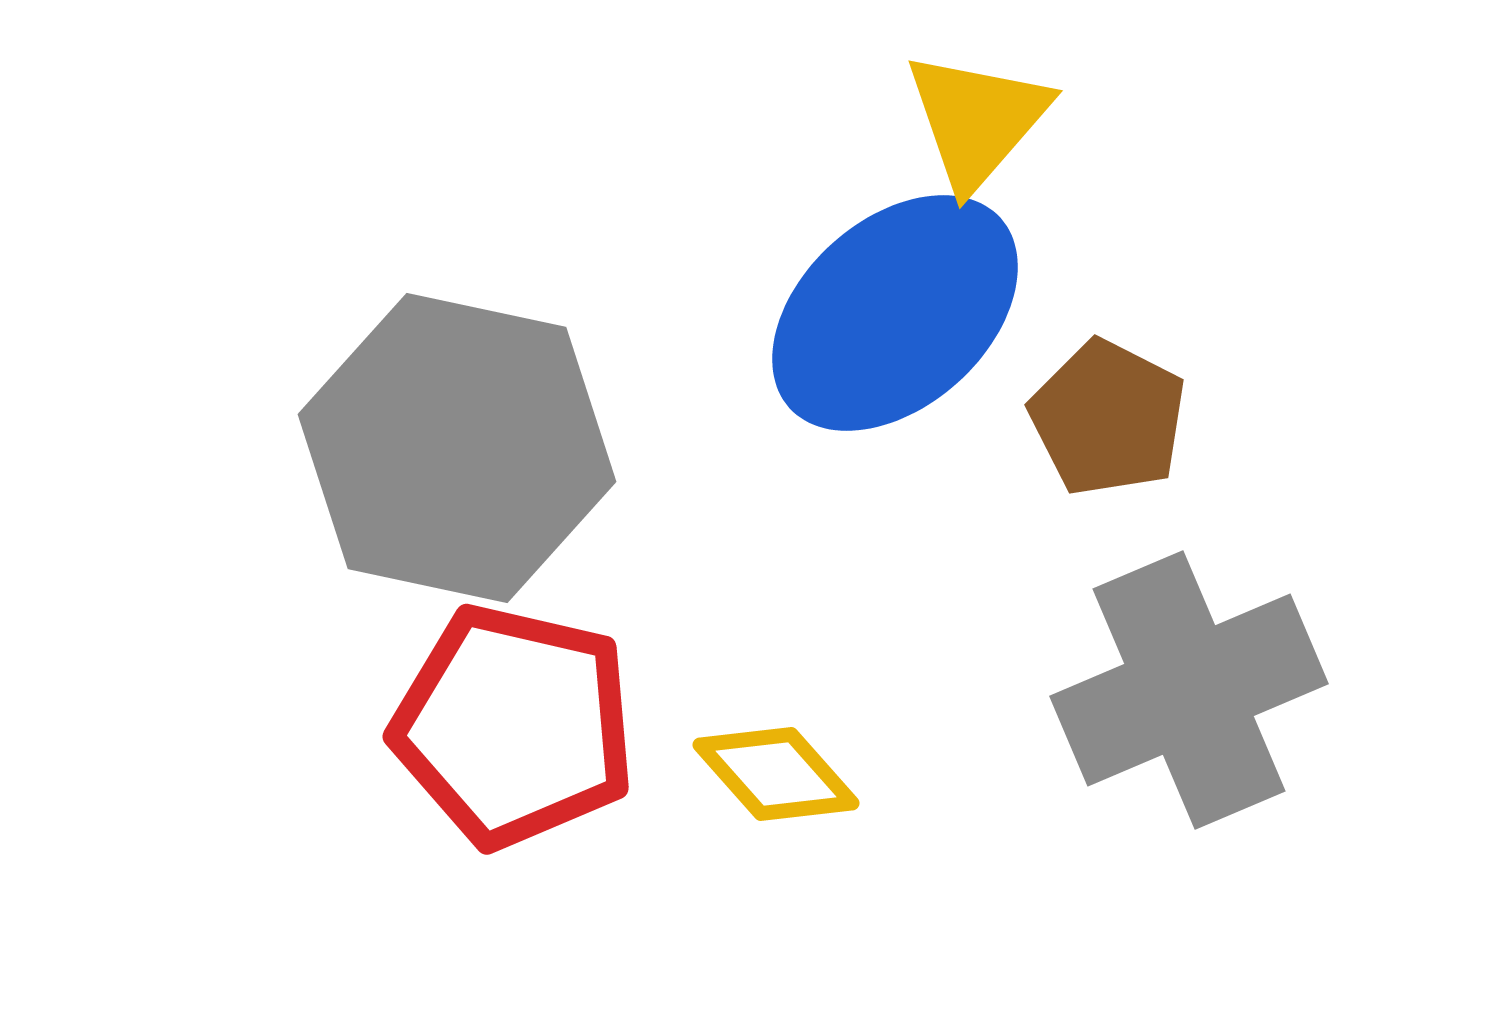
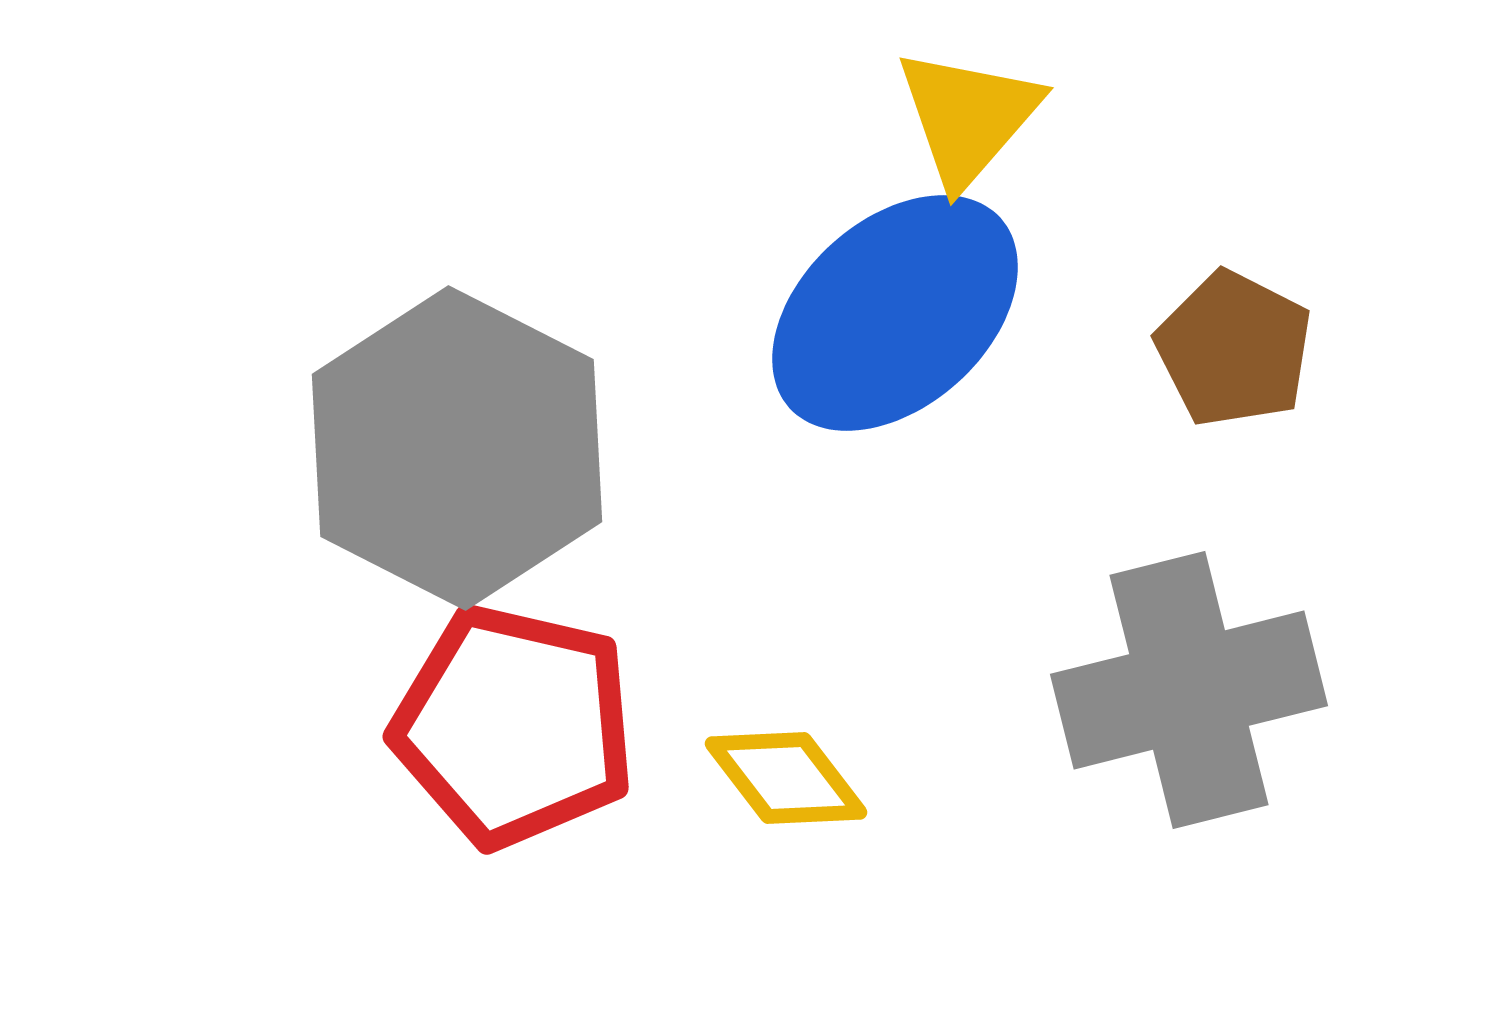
yellow triangle: moved 9 px left, 3 px up
brown pentagon: moved 126 px right, 69 px up
gray hexagon: rotated 15 degrees clockwise
gray cross: rotated 9 degrees clockwise
yellow diamond: moved 10 px right, 4 px down; rotated 4 degrees clockwise
